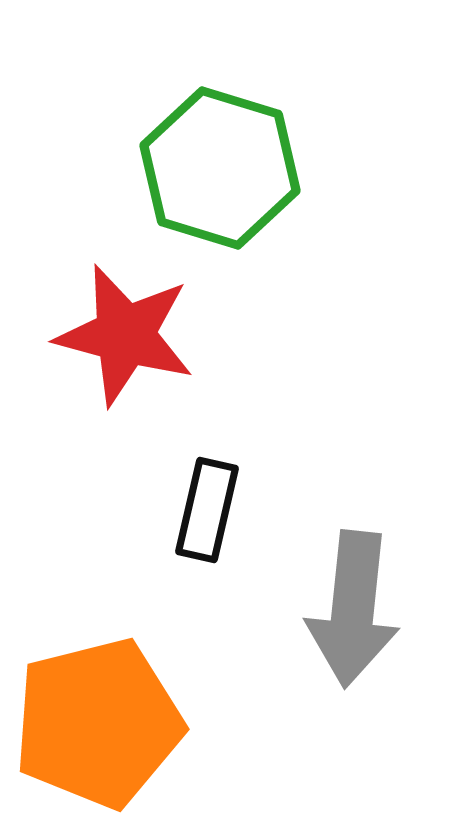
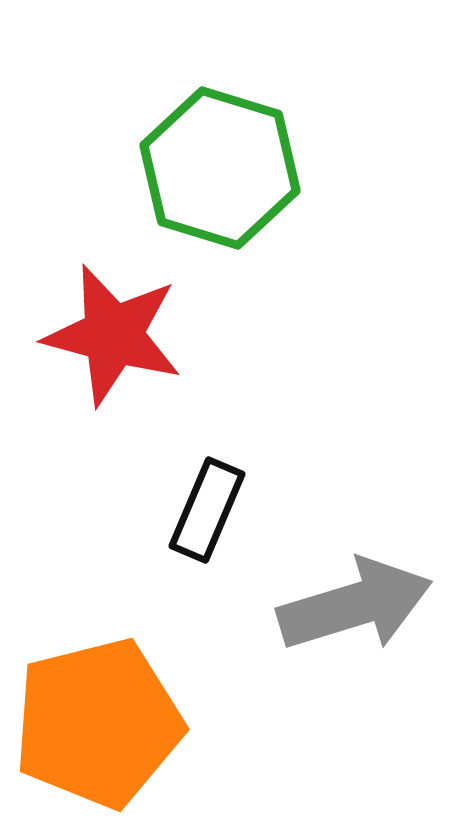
red star: moved 12 px left
black rectangle: rotated 10 degrees clockwise
gray arrow: moved 2 px right, 4 px up; rotated 113 degrees counterclockwise
